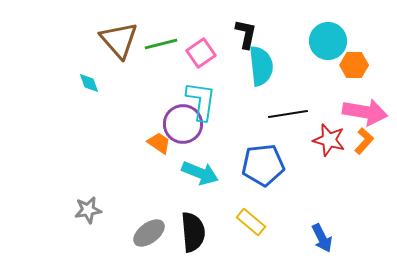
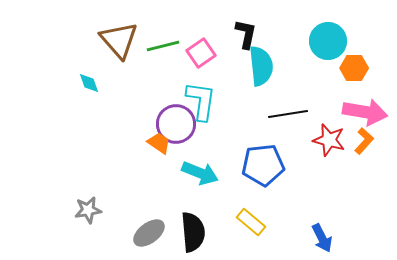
green line: moved 2 px right, 2 px down
orange hexagon: moved 3 px down
purple circle: moved 7 px left
